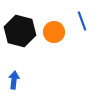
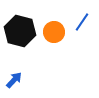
blue line: moved 1 px down; rotated 54 degrees clockwise
blue arrow: rotated 36 degrees clockwise
